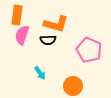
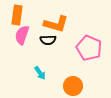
pink pentagon: moved 2 px up
